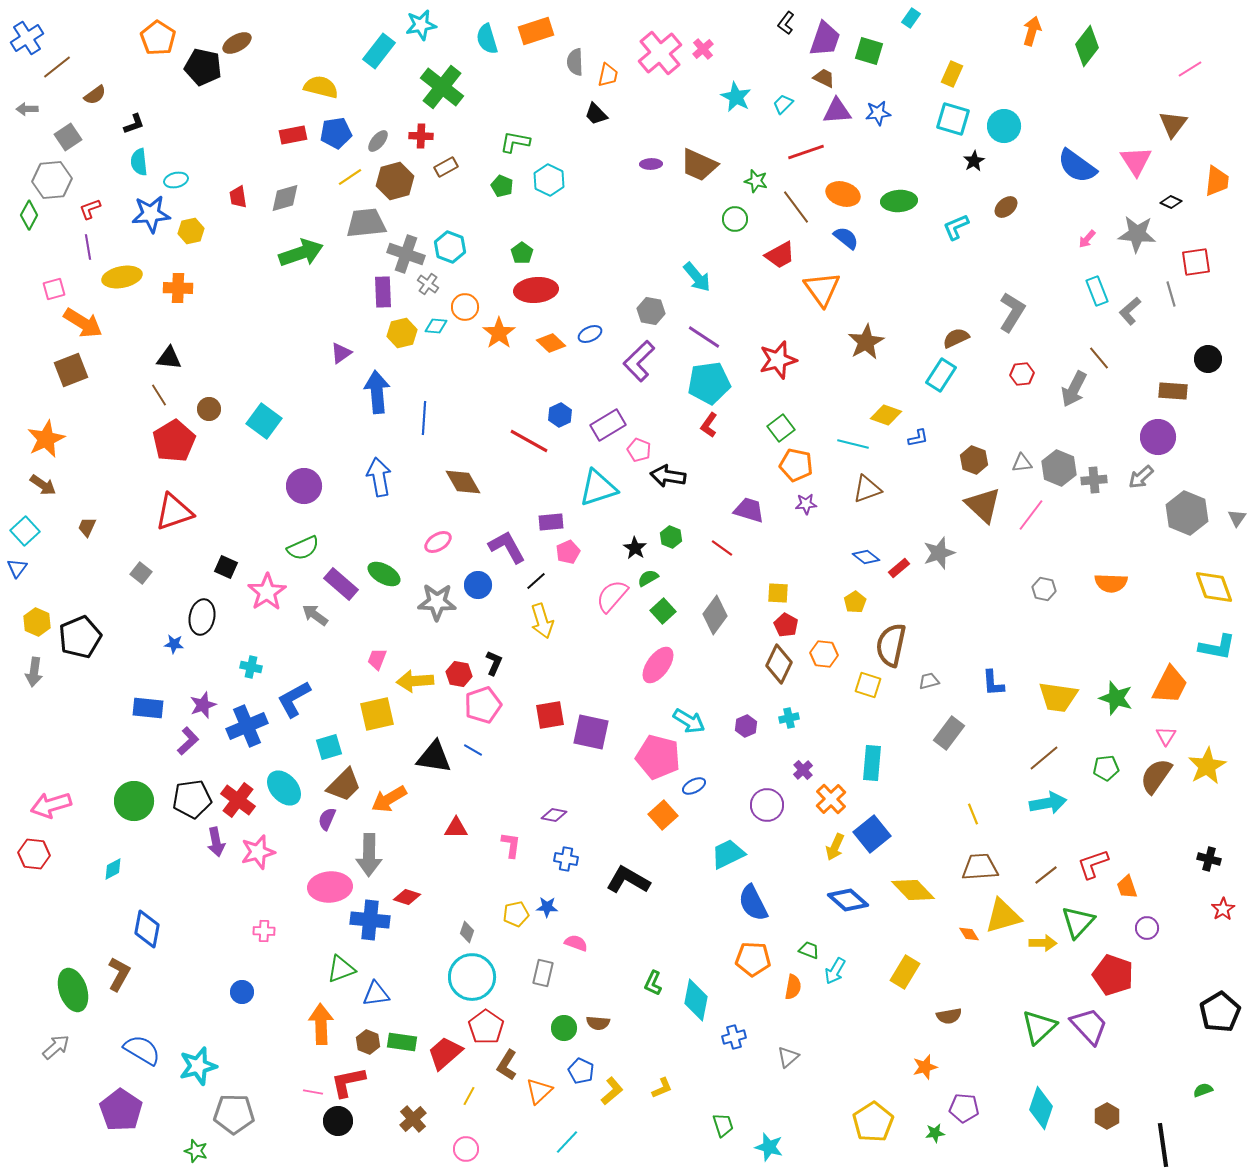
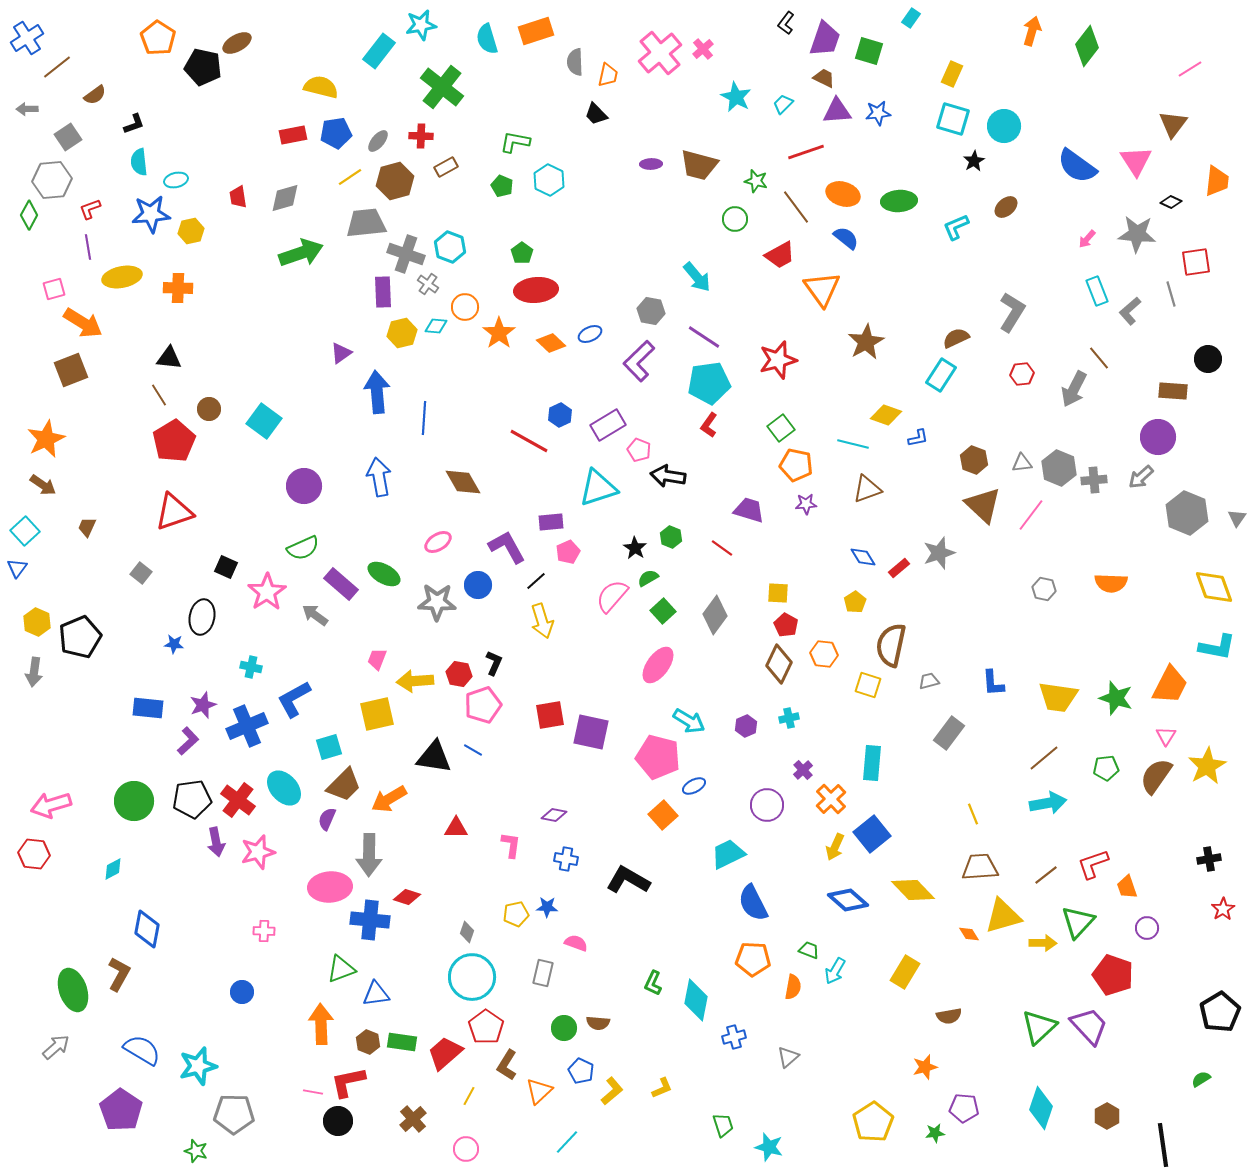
brown trapezoid at (699, 165): rotated 9 degrees counterclockwise
blue diamond at (866, 557): moved 3 px left; rotated 20 degrees clockwise
black cross at (1209, 859): rotated 25 degrees counterclockwise
green semicircle at (1203, 1090): moved 2 px left, 11 px up; rotated 12 degrees counterclockwise
